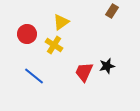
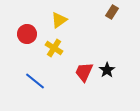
brown rectangle: moved 1 px down
yellow triangle: moved 2 px left, 2 px up
yellow cross: moved 3 px down
black star: moved 4 px down; rotated 21 degrees counterclockwise
blue line: moved 1 px right, 5 px down
